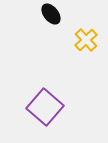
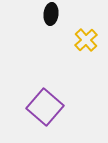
black ellipse: rotated 45 degrees clockwise
